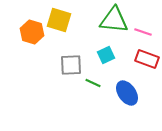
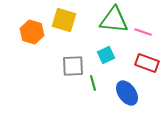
yellow square: moved 5 px right
red rectangle: moved 4 px down
gray square: moved 2 px right, 1 px down
green line: rotated 49 degrees clockwise
